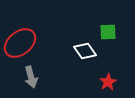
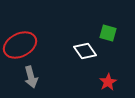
green square: moved 1 px down; rotated 18 degrees clockwise
red ellipse: moved 2 px down; rotated 12 degrees clockwise
